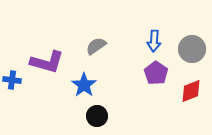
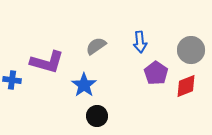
blue arrow: moved 14 px left, 1 px down; rotated 10 degrees counterclockwise
gray circle: moved 1 px left, 1 px down
red diamond: moved 5 px left, 5 px up
